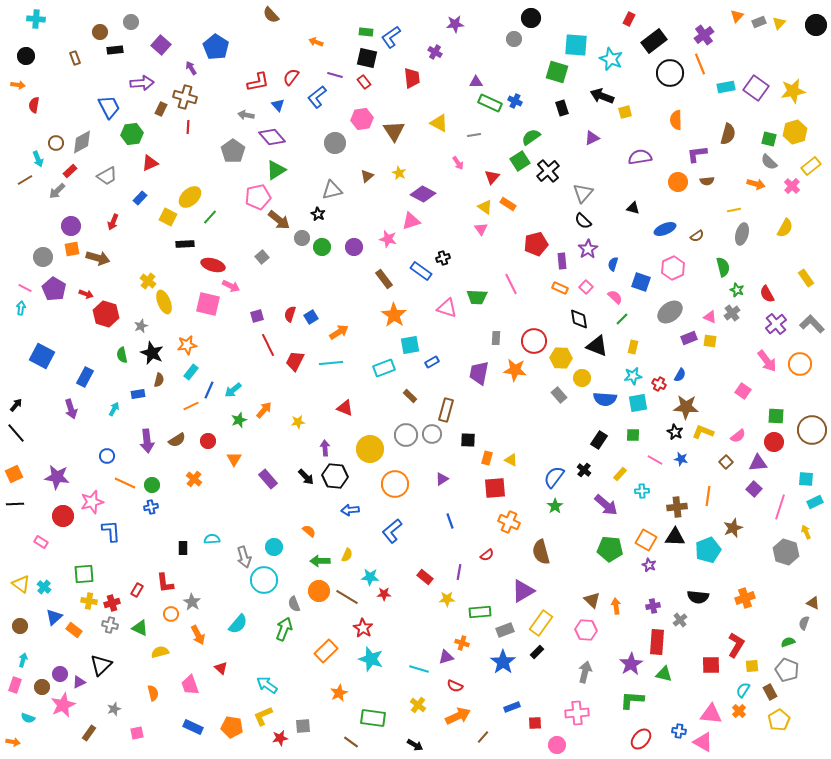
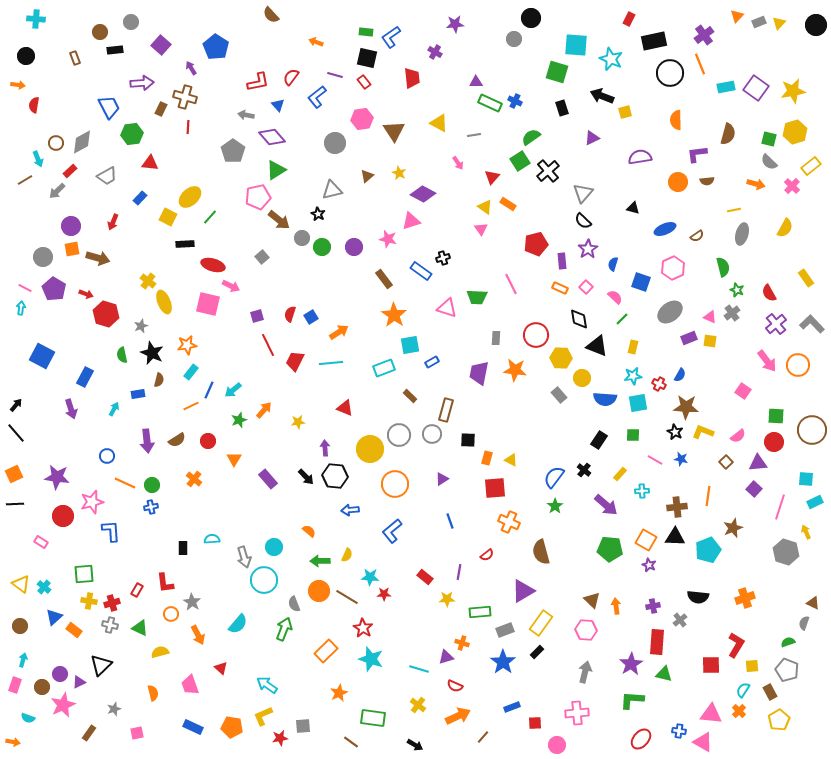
black rectangle at (654, 41): rotated 25 degrees clockwise
red triangle at (150, 163): rotated 30 degrees clockwise
red semicircle at (767, 294): moved 2 px right, 1 px up
red circle at (534, 341): moved 2 px right, 6 px up
orange circle at (800, 364): moved 2 px left, 1 px down
gray circle at (406, 435): moved 7 px left
